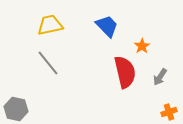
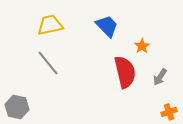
gray hexagon: moved 1 px right, 2 px up
